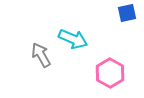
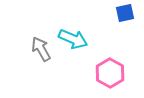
blue square: moved 2 px left
gray arrow: moved 6 px up
